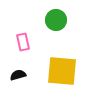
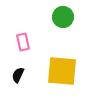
green circle: moved 7 px right, 3 px up
black semicircle: rotated 49 degrees counterclockwise
